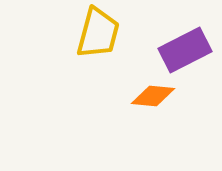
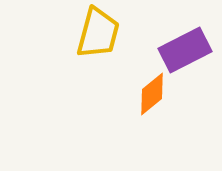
orange diamond: moved 1 px left, 2 px up; rotated 45 degrees counterclockwise
